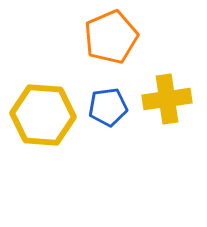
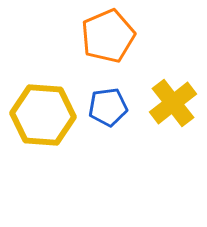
orange pentagon: moved 3 px left, 1 px up
yellow cross: moved 6 px right, 4 px down; rotated 30 degrees counterclockwise
